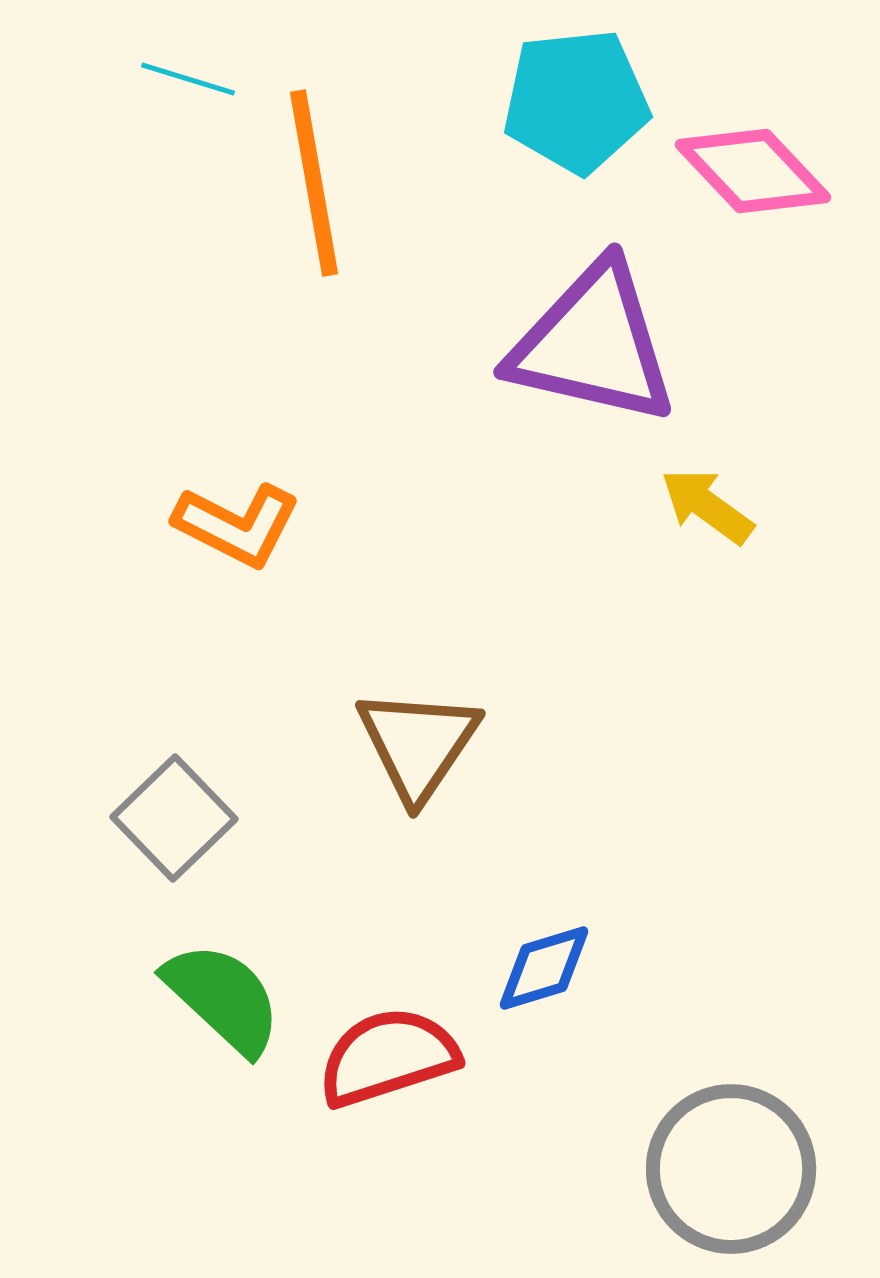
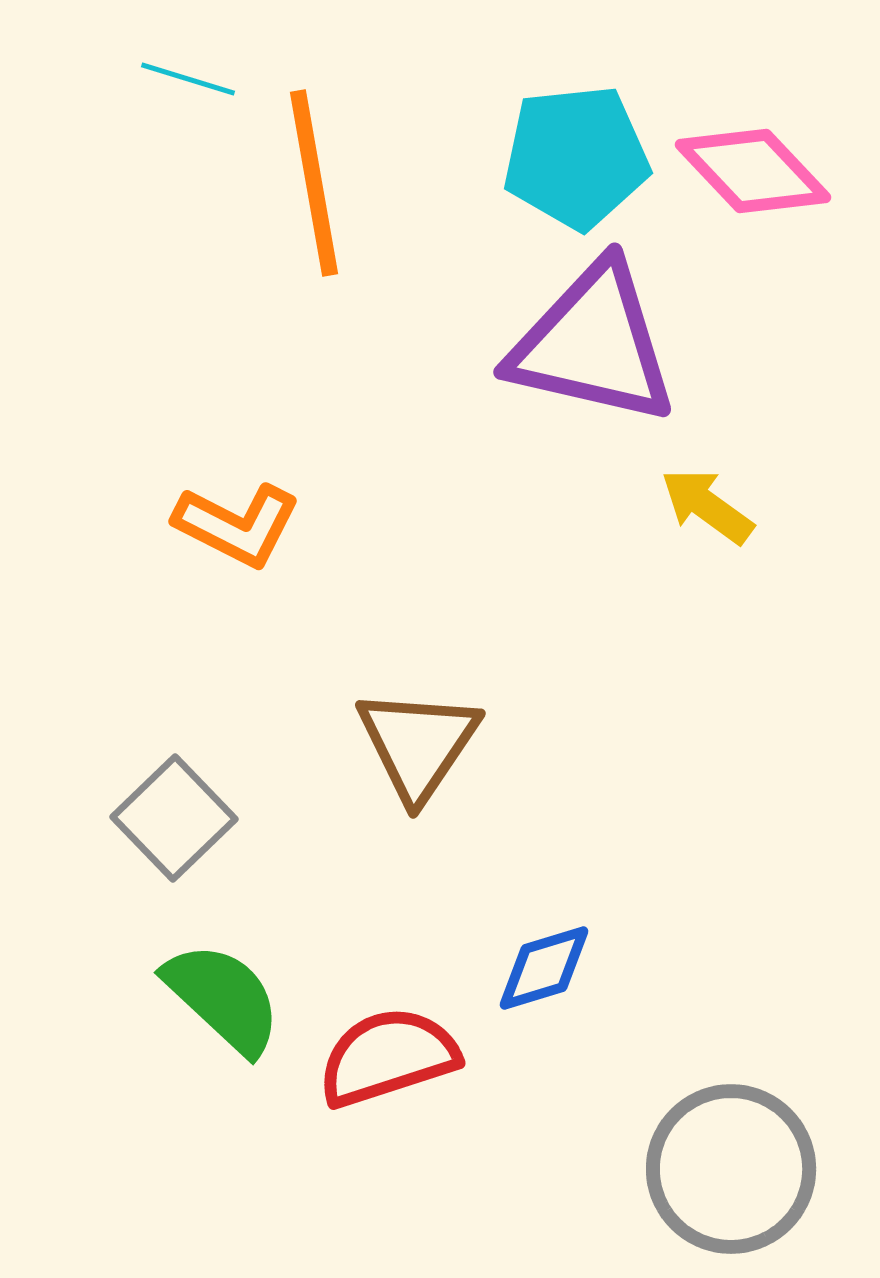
cyan pentagon: moved 56 px down
